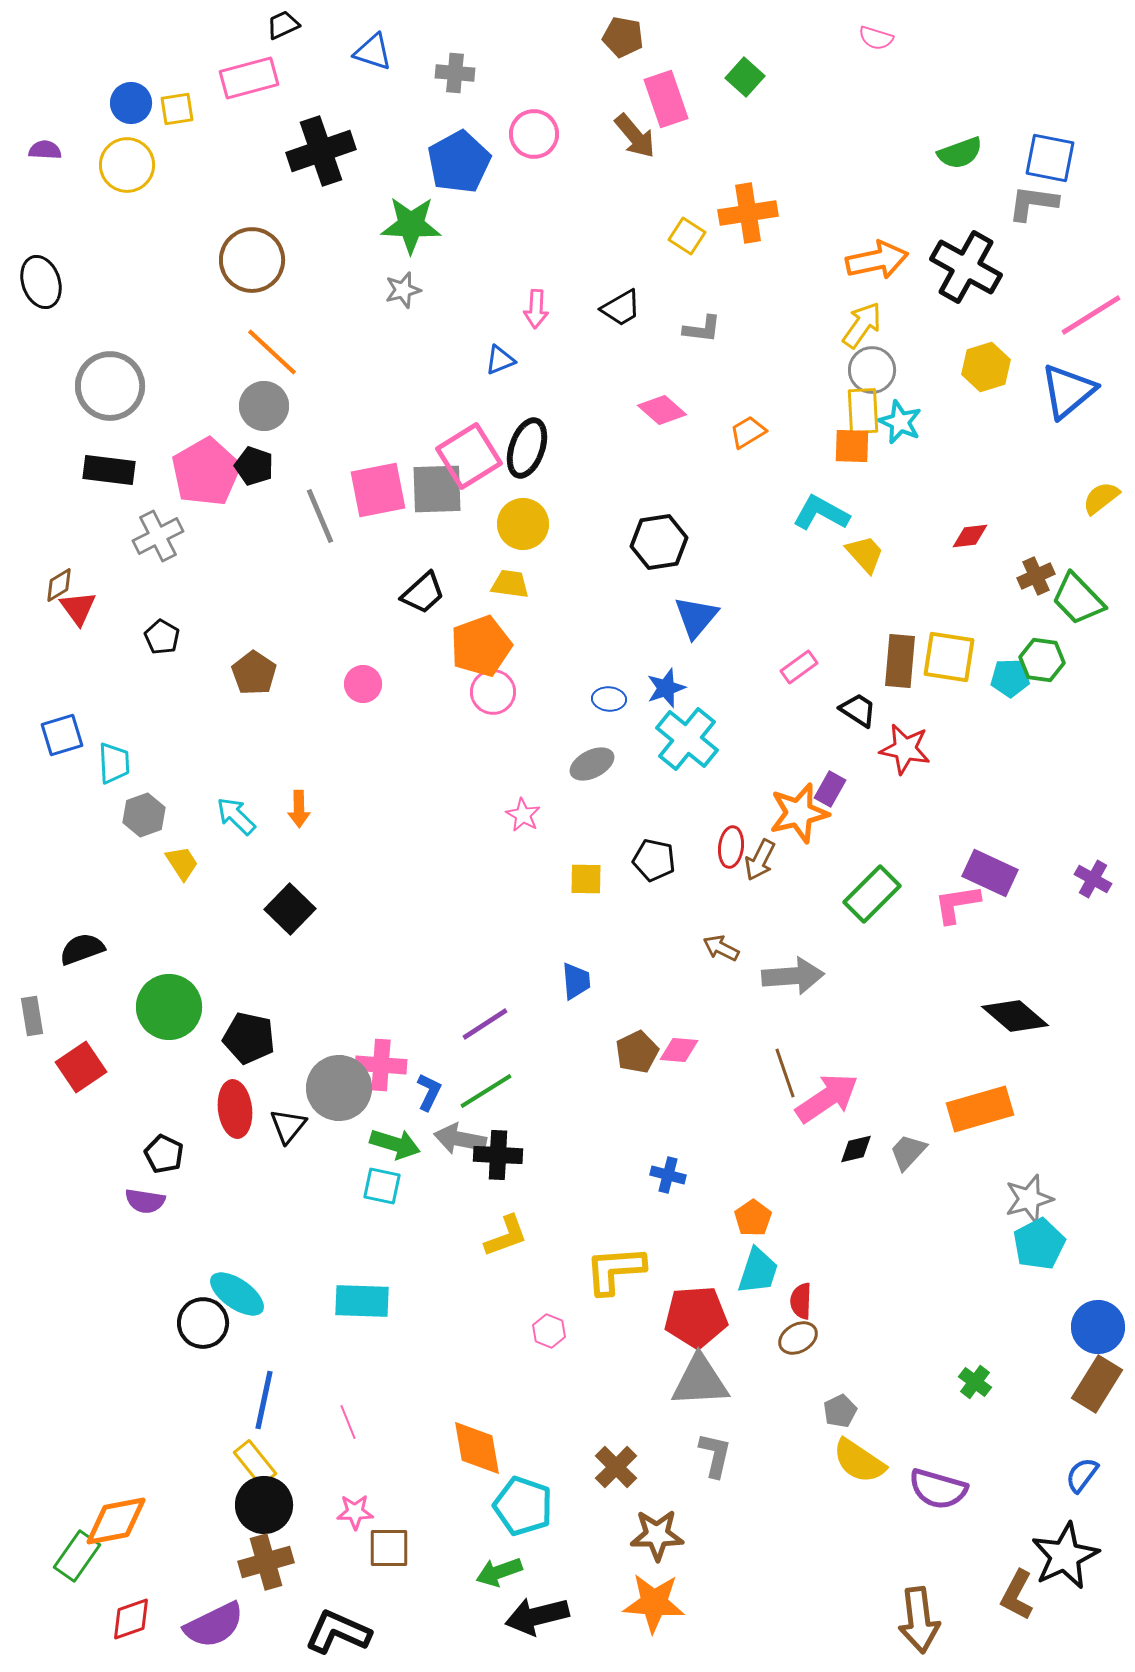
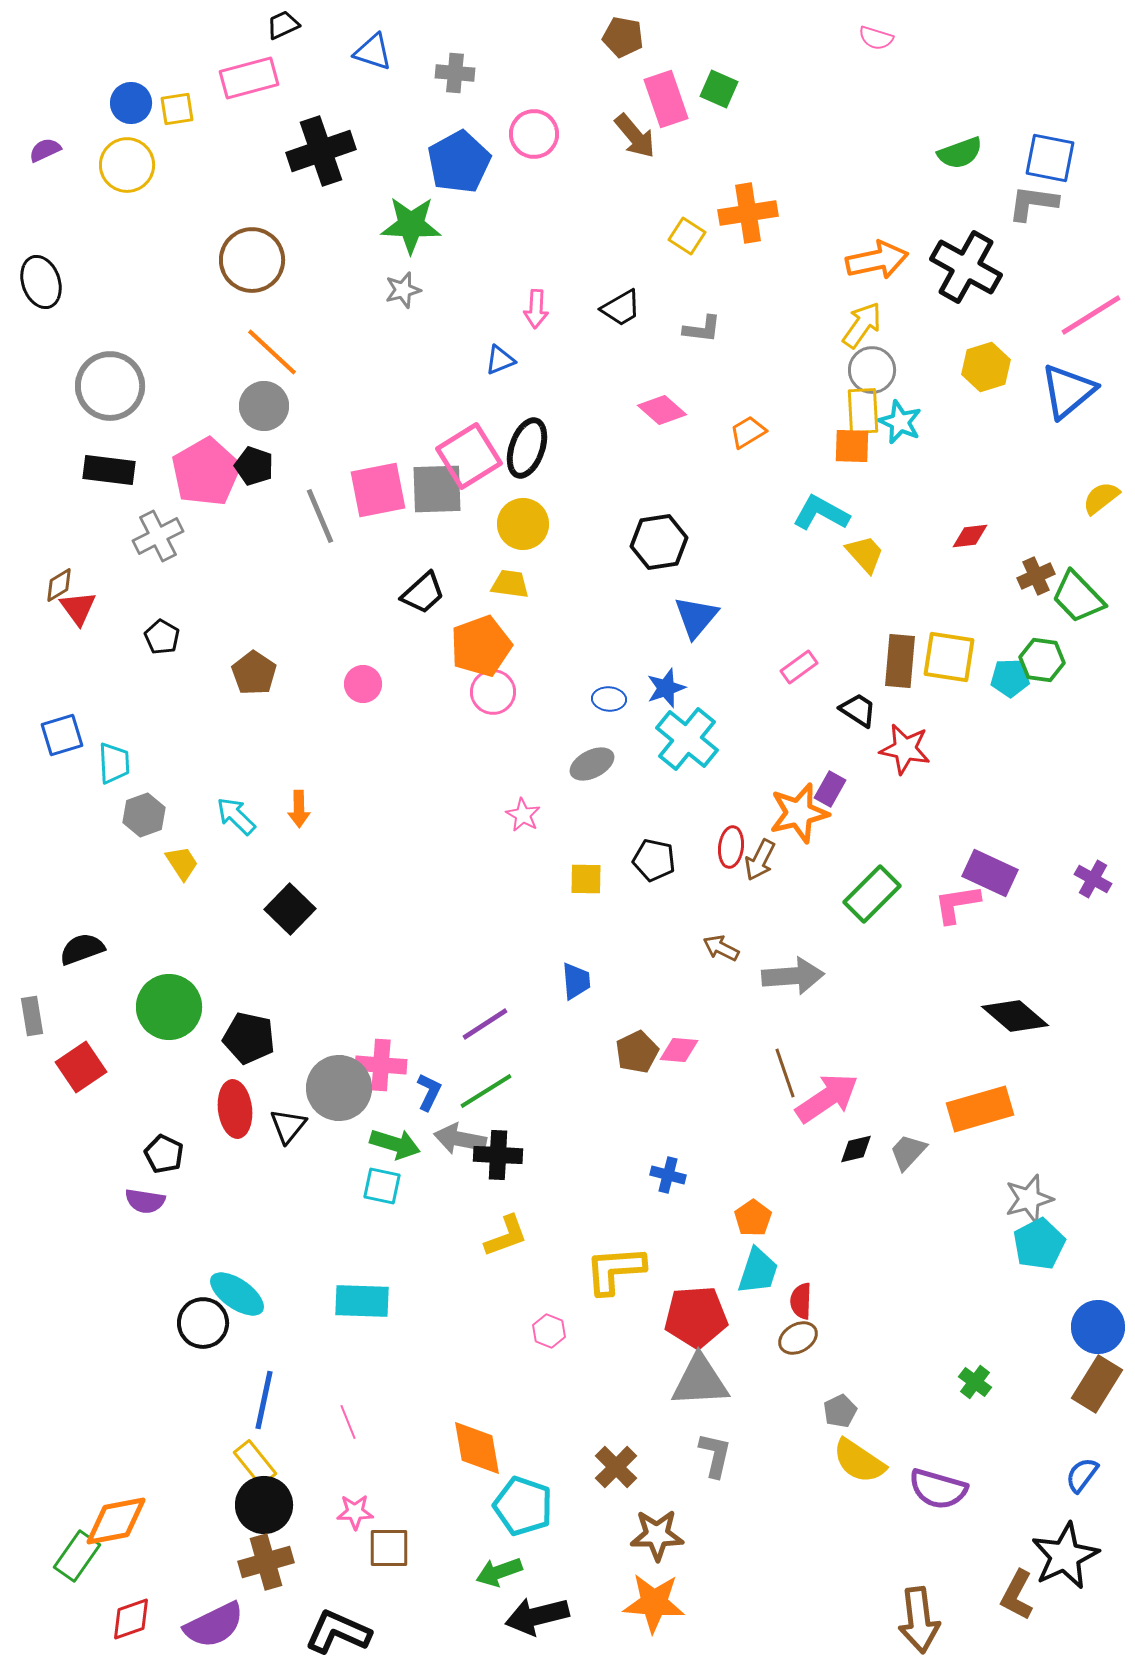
green square at (745, 77): moved 26 px left, 12 px down; rotated 18 degrees counterclockwise
purple semicircle at (45, 150): rotated 28 degrees counterclockwise
green trapezoid at (1078, 599): moved 2 px up
